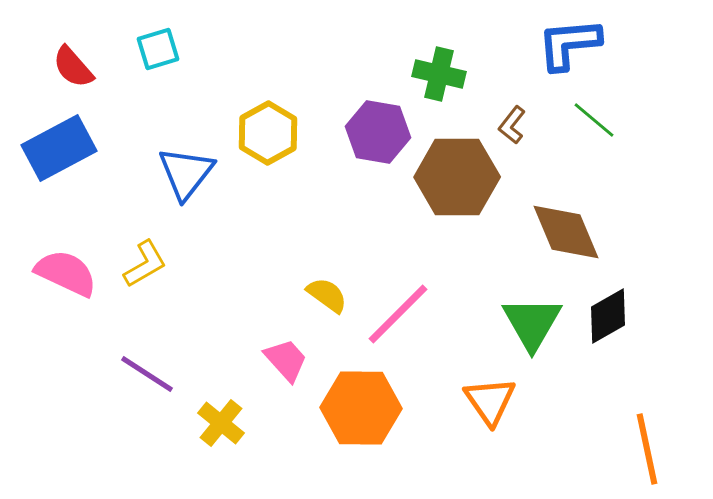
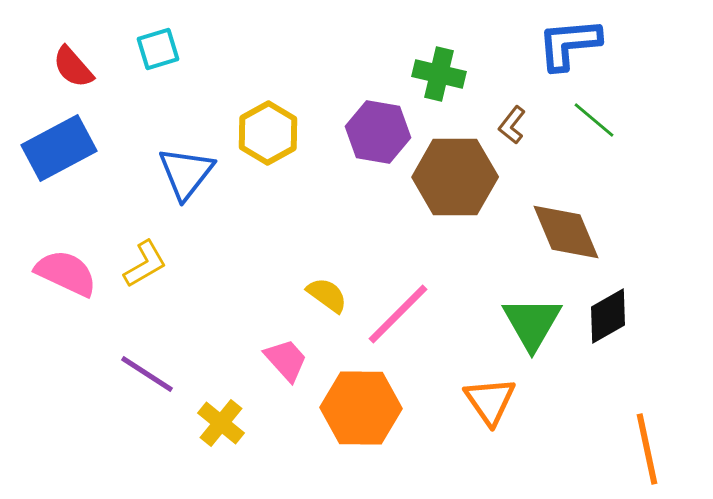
brown hexagon: moved 2 px left
